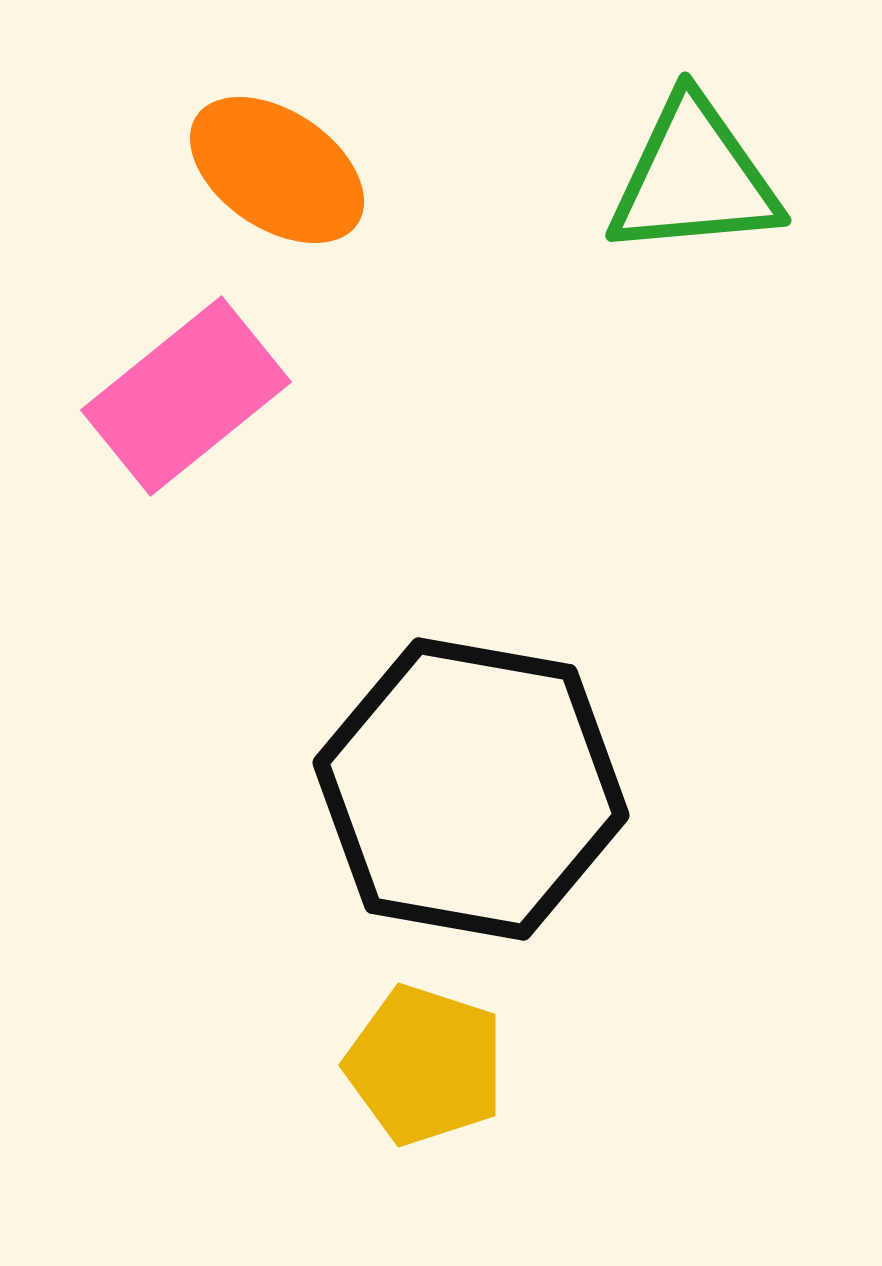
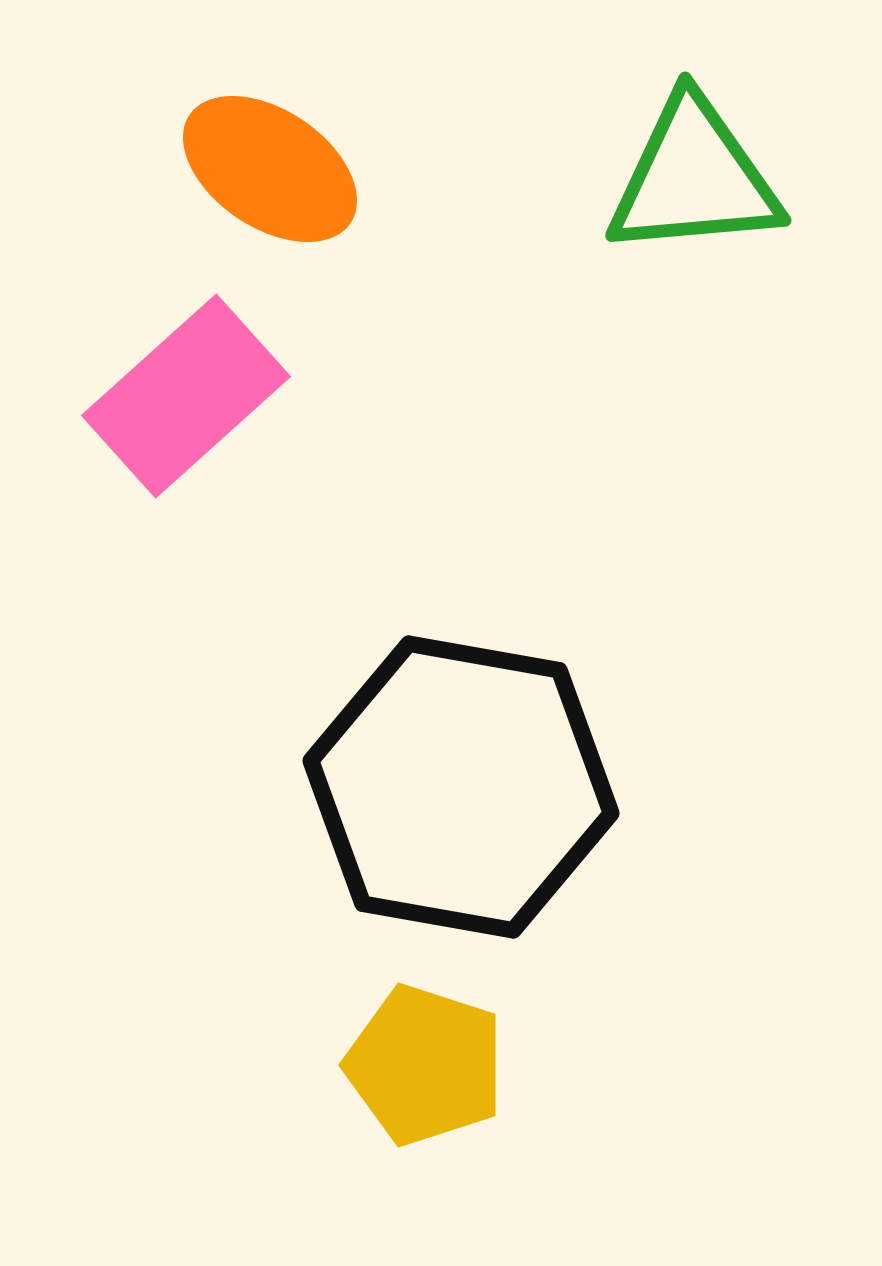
orange ellipse: moved 7 px left, 1 px up
pink rectangle: rotated 3 degrees counterclockwise
black hexagon: moved 10 px left, 2 px up
